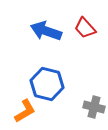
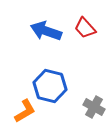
blue hexagon: moved 3 px right, 2 px down
gray cross: rotated 15 degrees clockwise
